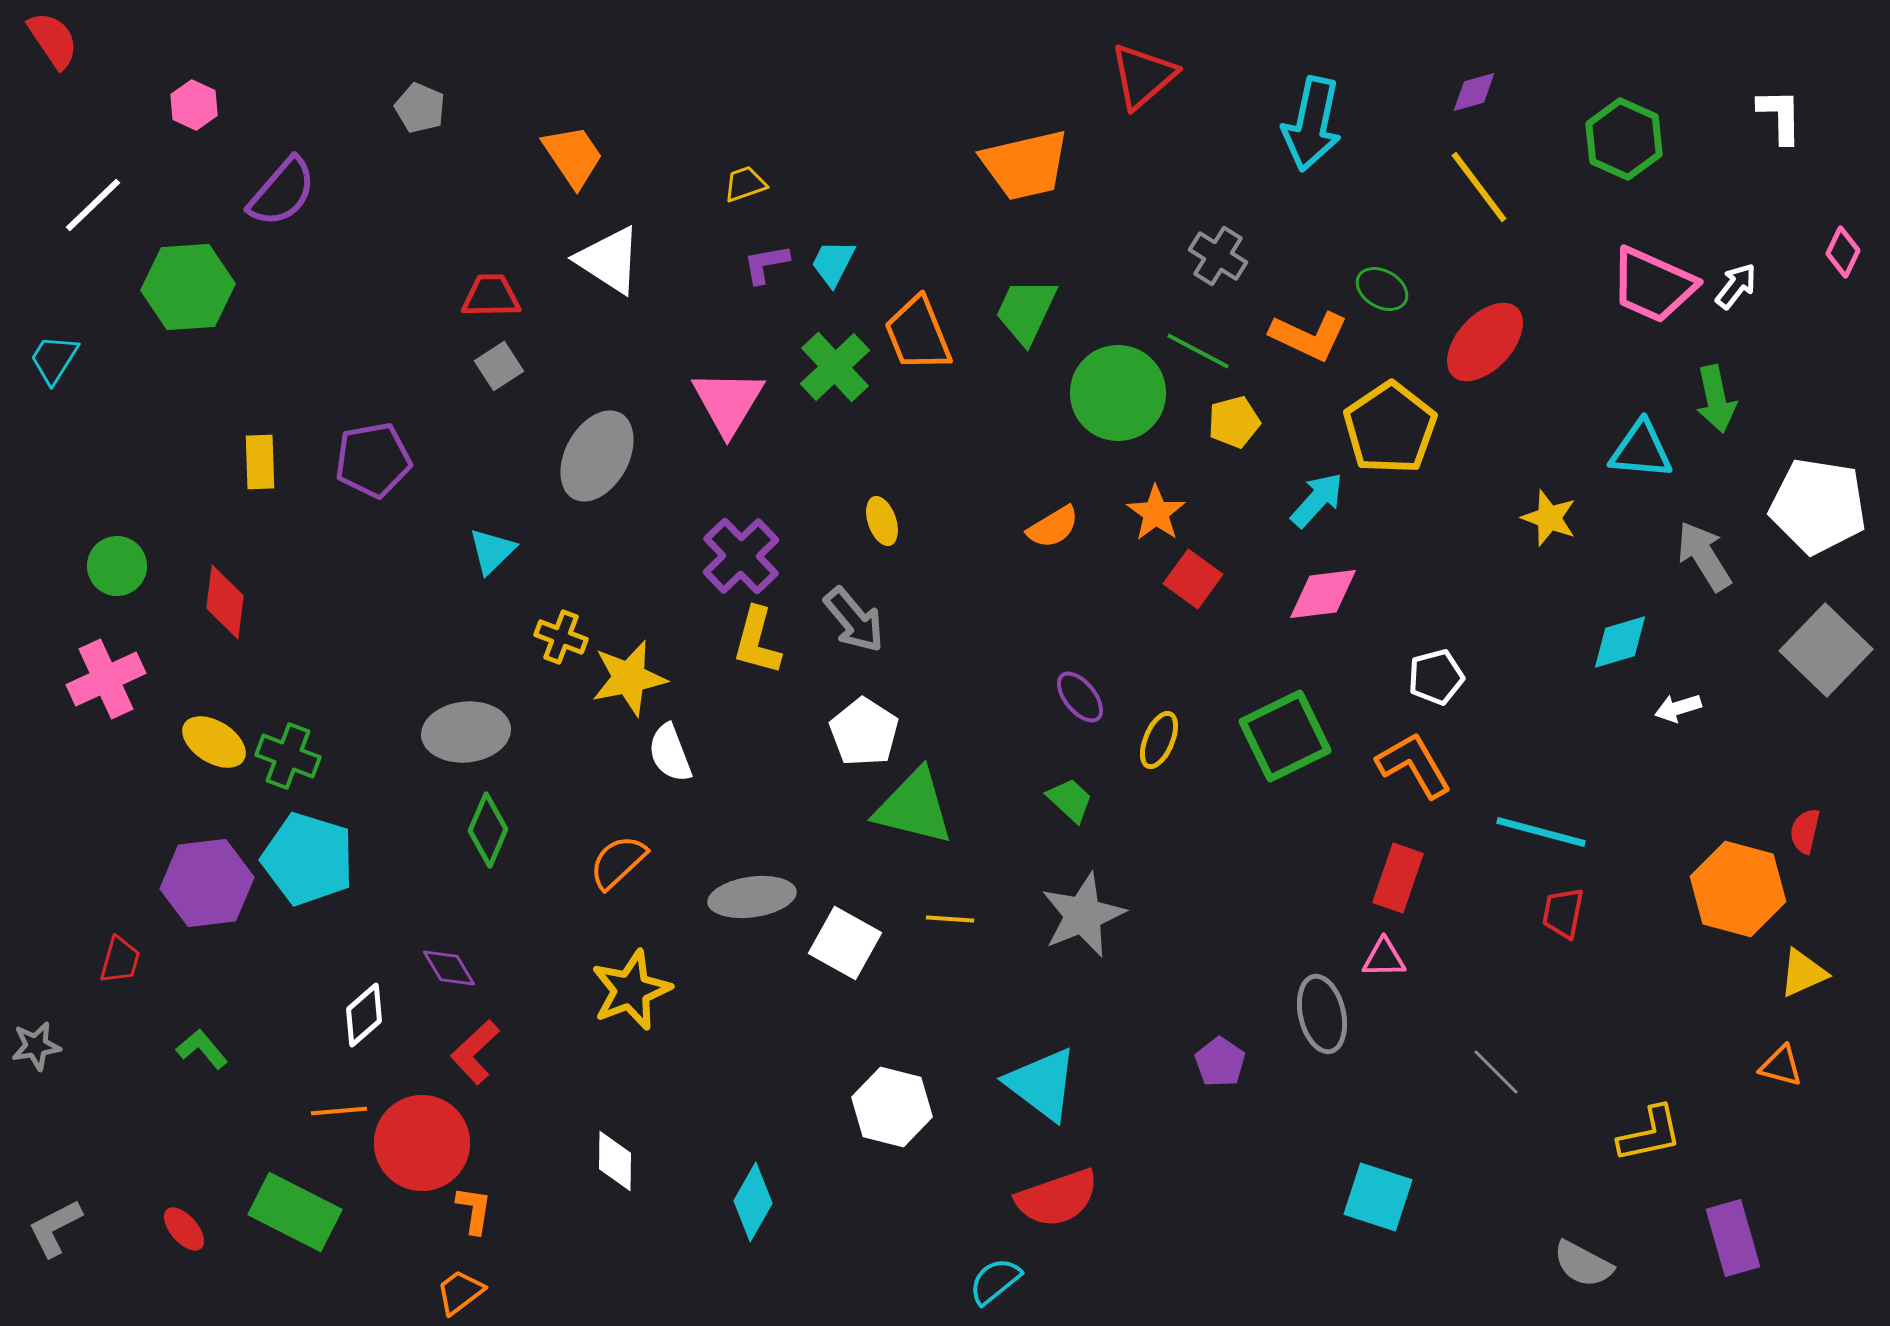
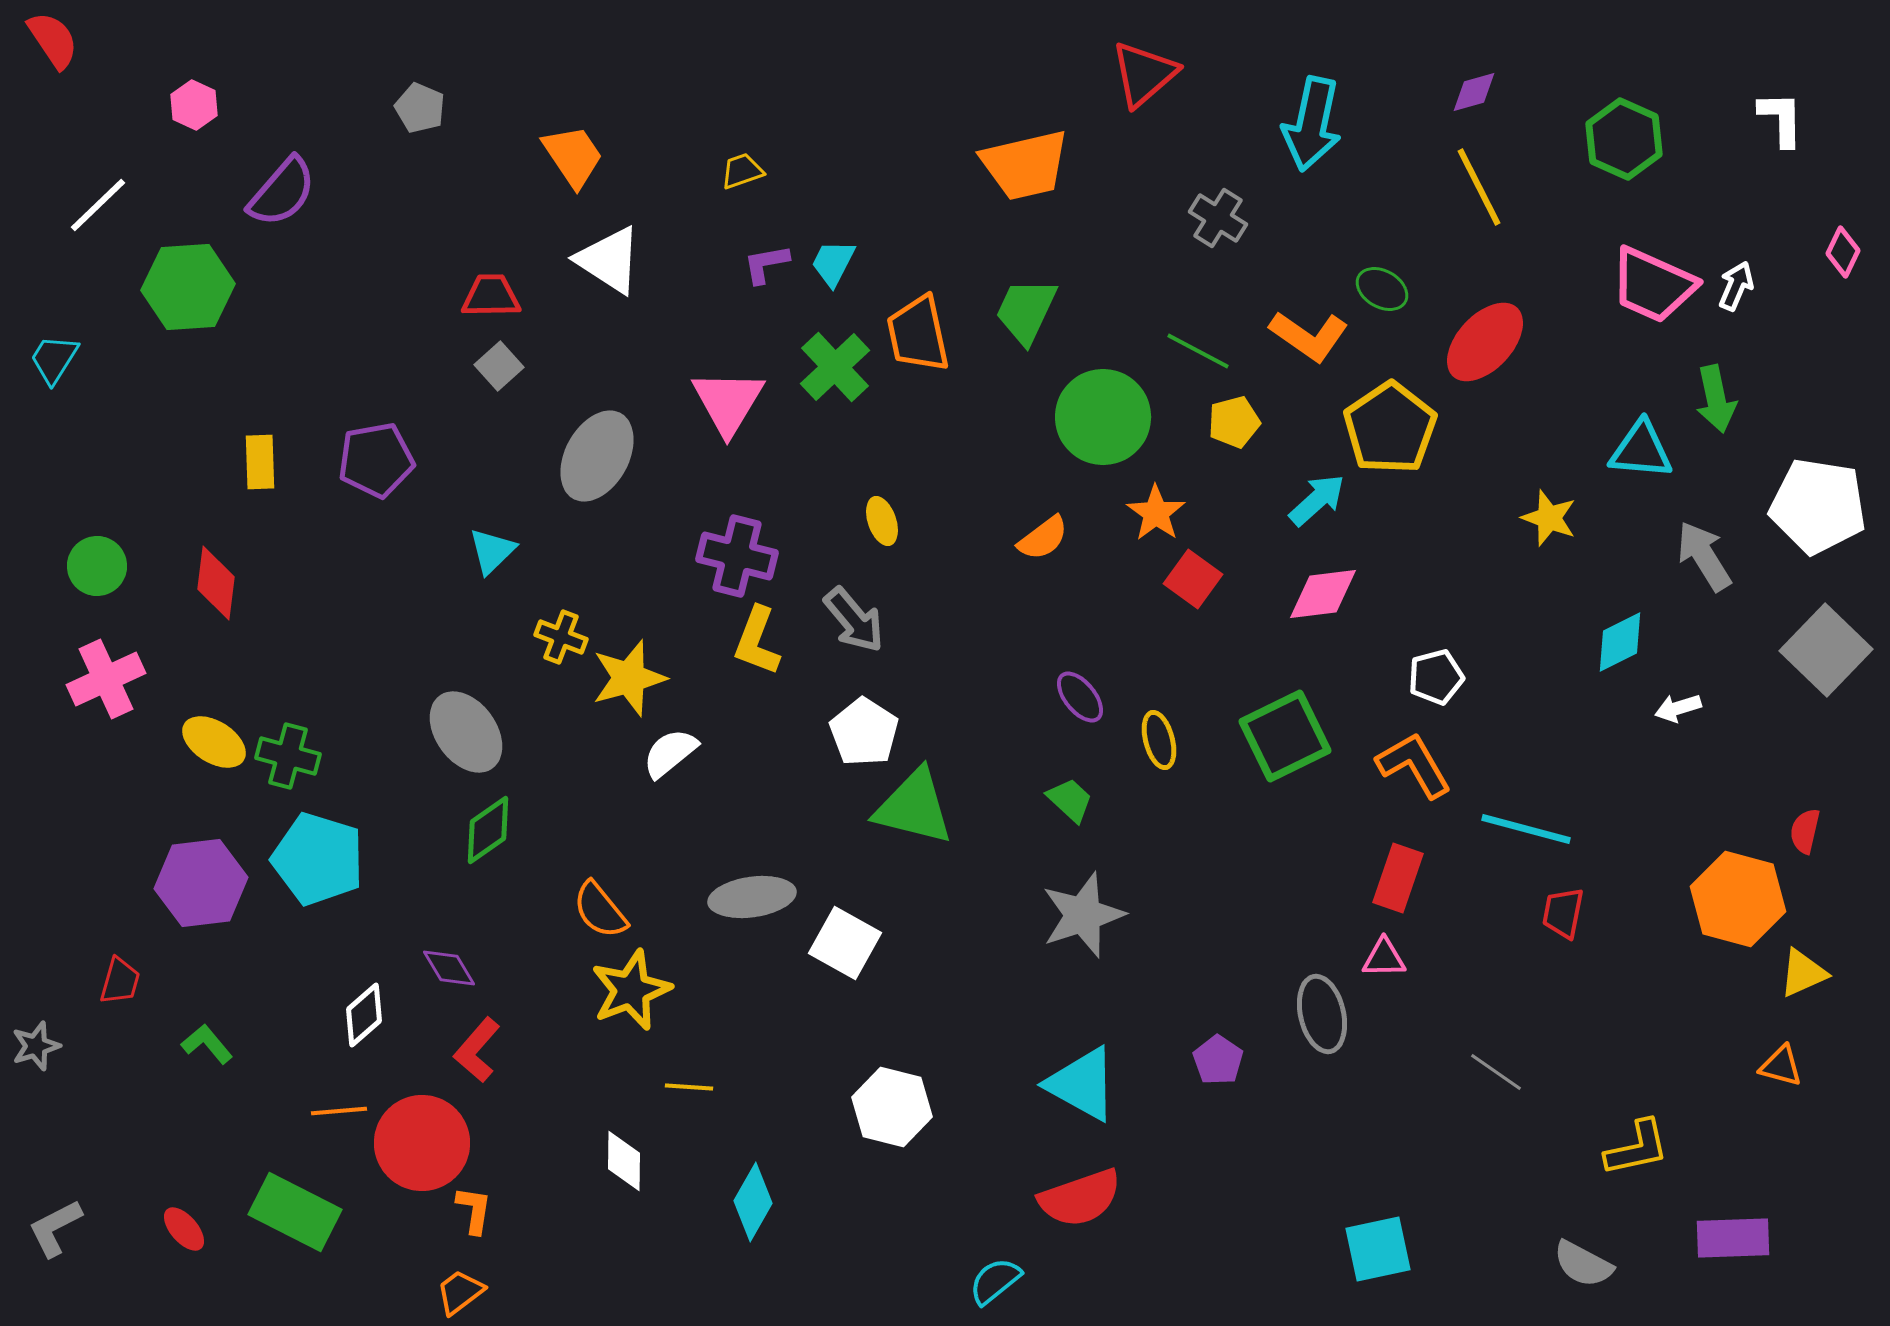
red triangle at (1143, 76): moved 1 px right, 2 px up
white L-shape at (1780, 116): moved 1 px right, 3 px down
yellow trapezoid at (745, 184): moved 3 px left, 13 px up
yellow line at (1479, 187): rotated 10 degrees clockwise
white line at (93, 205): moved 5 px right
gray cross at (1218, 256): moved 38 px up
white arrow at (1736, 286): rotated 15 degrees counterclockwise
orange trapezoid at (918, 334): rotated 10 degrees clockwise
orange L-shape at (1309, 336): rotated 10 degrees clockwise
gray square at (499, 366): rotated 9 degrees counterclockwise
green circle at (1118, 393): moved 15 px left, 24 px down
purple pentagon at (373, 460): moved 3 px right
cyan arrow at (1317, 500): rotated 6 degrees clockwise
orange semicircle at (1053, 527): moved 10 px left, 11 px down; rotated 6 degrees counterclockwise
purple cross at (741, 556): moved 4 px left; rotated 32 degrees counterclockwise
green circle at (117, 566): moved 20 px left
red diamond at (225, 602): moved 9 px left, 19 px up
yellow L-shape at (757, 641): rotated 6 degrees clockwise
cyan diamond at (1620, 642): rotated 10 degrees counterclockwise
yellow star at (629, 678): rotated 4 degrees counterclockwise
gray ellipse at (466, 732): rotated 60 degrees clockwise
yellow ellipse at (1159, 740): rotated 38 degrees counterclockwise
white semicircle at (670, 753): rotated 72 degrees clockwise
green cross at (288, 756): rotated 6 degrees counterclockwise
green diamond at (488, 830): rotated 32 degrees clockwise
cyan line at (1541, 832): moved 15 px left, 3 px up
cyan pentagon at (308, 859): moved 10 px right
orange semicircle at (618, 862): moved 18 px left, 48 px down; rotated 86 degrees counterclockwise
purple hexagon at (207, 883): moved 6 px left
orange hexagon at (1738, 889): moved 10 px down
gray star at (1083, 915): rotated 4 degrees clockwise
yellow line at (950, 919): moved 261 px left, 168 px down
red trapezoid at (120, 960): moved 21 px down
gray star at (36, 1046): rotated 9 degrees counterclockwise
green L-shape at (202, 1049): moved 5 px right, 5 px up
red L-shape at (475, 1052): moved 2 px right, 2 px up; rotated 6 degrees counterclockwise
purple pentagon at (1220, 1062): moved 2 px left, 2 px up
gray line at (1496, 1072): rotated 10 degrees counterclockwise
cyan triangle at (1042, 1084): moved 40 px right; rotated 8 degrees counterclockwise
yellow L-shape at (1650, 1134): moved 13 px left, 14 px down
white diamond at (615, 1161): moved 9 px right
cyan square at (1378, 1197): moved 52 px down; rotated 30 degrees counterclockwise
red semicircle at (1057, 1198): moved 23 px right
purple rectangle at (1733, 1238): rotated 76 degrees counterclockwise
